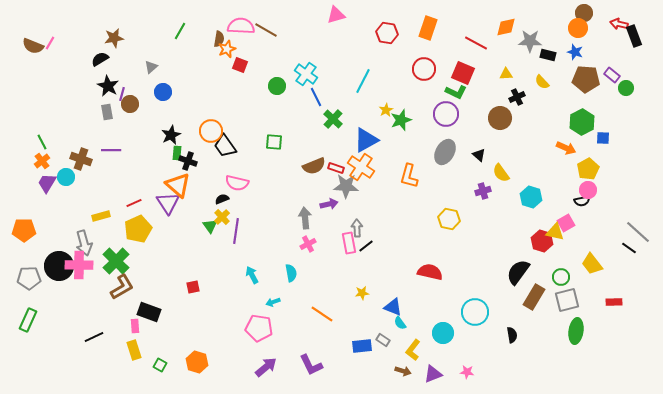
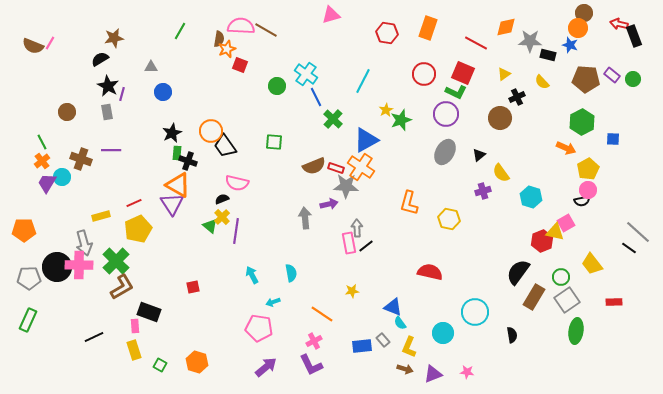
pink triangle at (336, 15): moved 5 px left
blue star at (575, 52): moved 5 px left, 7 px up
gray triangle at (151, 67): rotated 40 degrees clockwise
red circle at (424, 69): moved 5 px down
yellow triangle at (506, 74): moved 2 px left; rotated 32 degrees counterclockwise
green circle at (626, 88): moved 7 px right, 9 px up
brown circle at (130, 104): moved 63 px left, 8 px down
black star at (171, 135): moved 1 px right, 2 px up
blue square at (603, 138): moved 10 px right, 1 px down
black triangle at (479, 155): rotated 40 degrees clockwise
orange L-shape at (409, 176): moved 27 px down
cyan circle at (66, 177): moved 4 px left
orange triangle at (178, 185): rotated 12 degrees counterclockwise
purple triangle at (168, 203): moved 4 px right, 1 px down
green triangle at (210, 226): rotated 14 degrees counterclockwise
red hexagon at (542, 241): rotated 20 degrees clockwise
pink cross at (308, 244): moved 6 px right, 97 px down
black circle at (59, 266): moved 2 px left, 1 px down
yellow star at (362, 293): moved 10 px left, 2 px up
gray square at (567, 300): rotated 20 degrees counterclockwise
gray rectangle at (383, 340): rotated 16 degrees clockwise
yellow L-shape at (413, 350): moved 4 px left, 3 px up; rotated 15 degrees counterclockwise
brown arrow at (403, 371): moved 2 px right, 2 px up
